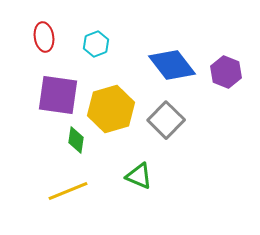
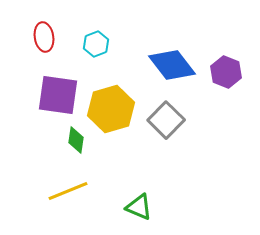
green triangle: moved 31 px down
